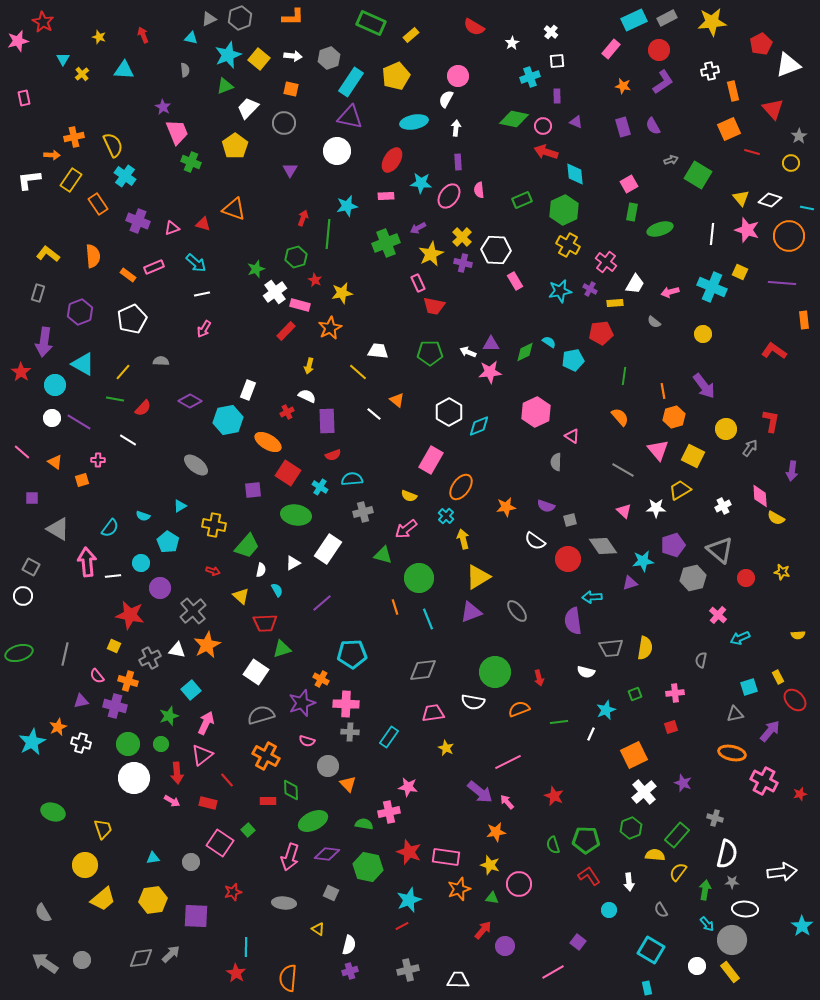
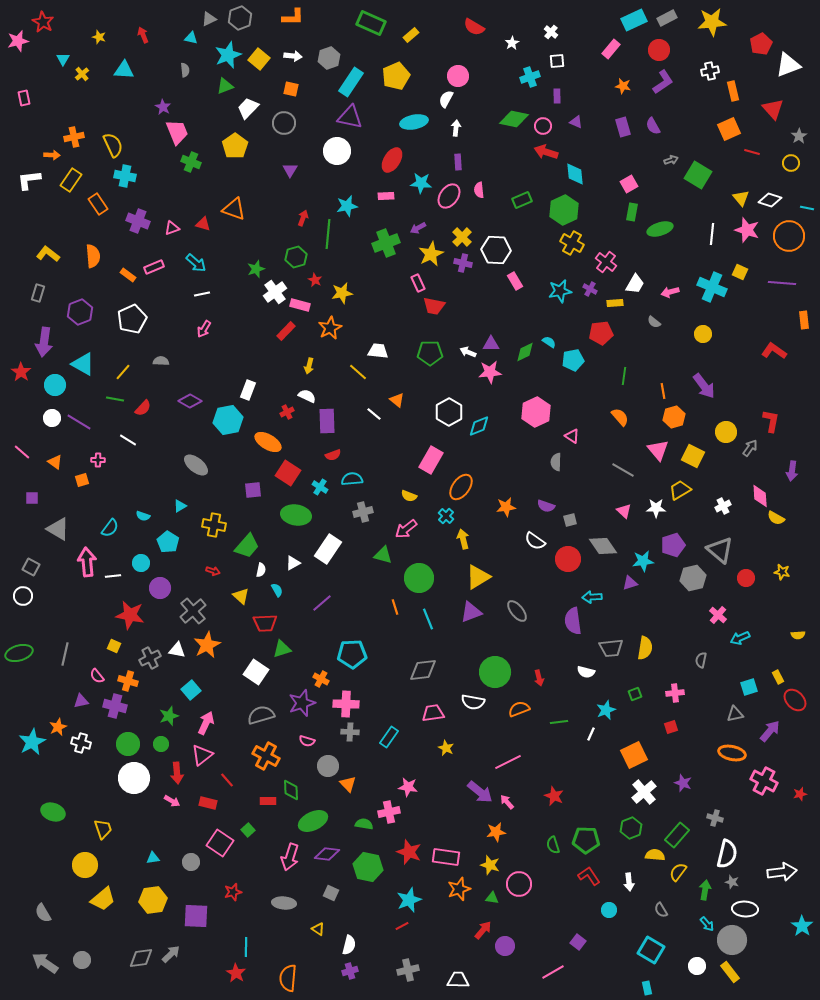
cyan cross at (125, 176): rotated 25 degrees counterclockwise
yellow cross at (568, 245): moved 4 px right, 2 px up
yellow circle at (726, 429): moved 3 px down
gray star at (732, 882): rotated 16 degrees clockwise
